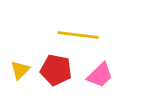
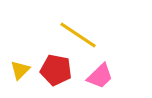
yellow line: rotated 27 degrees clockwise
pink trapezoid: moved 1 px down
